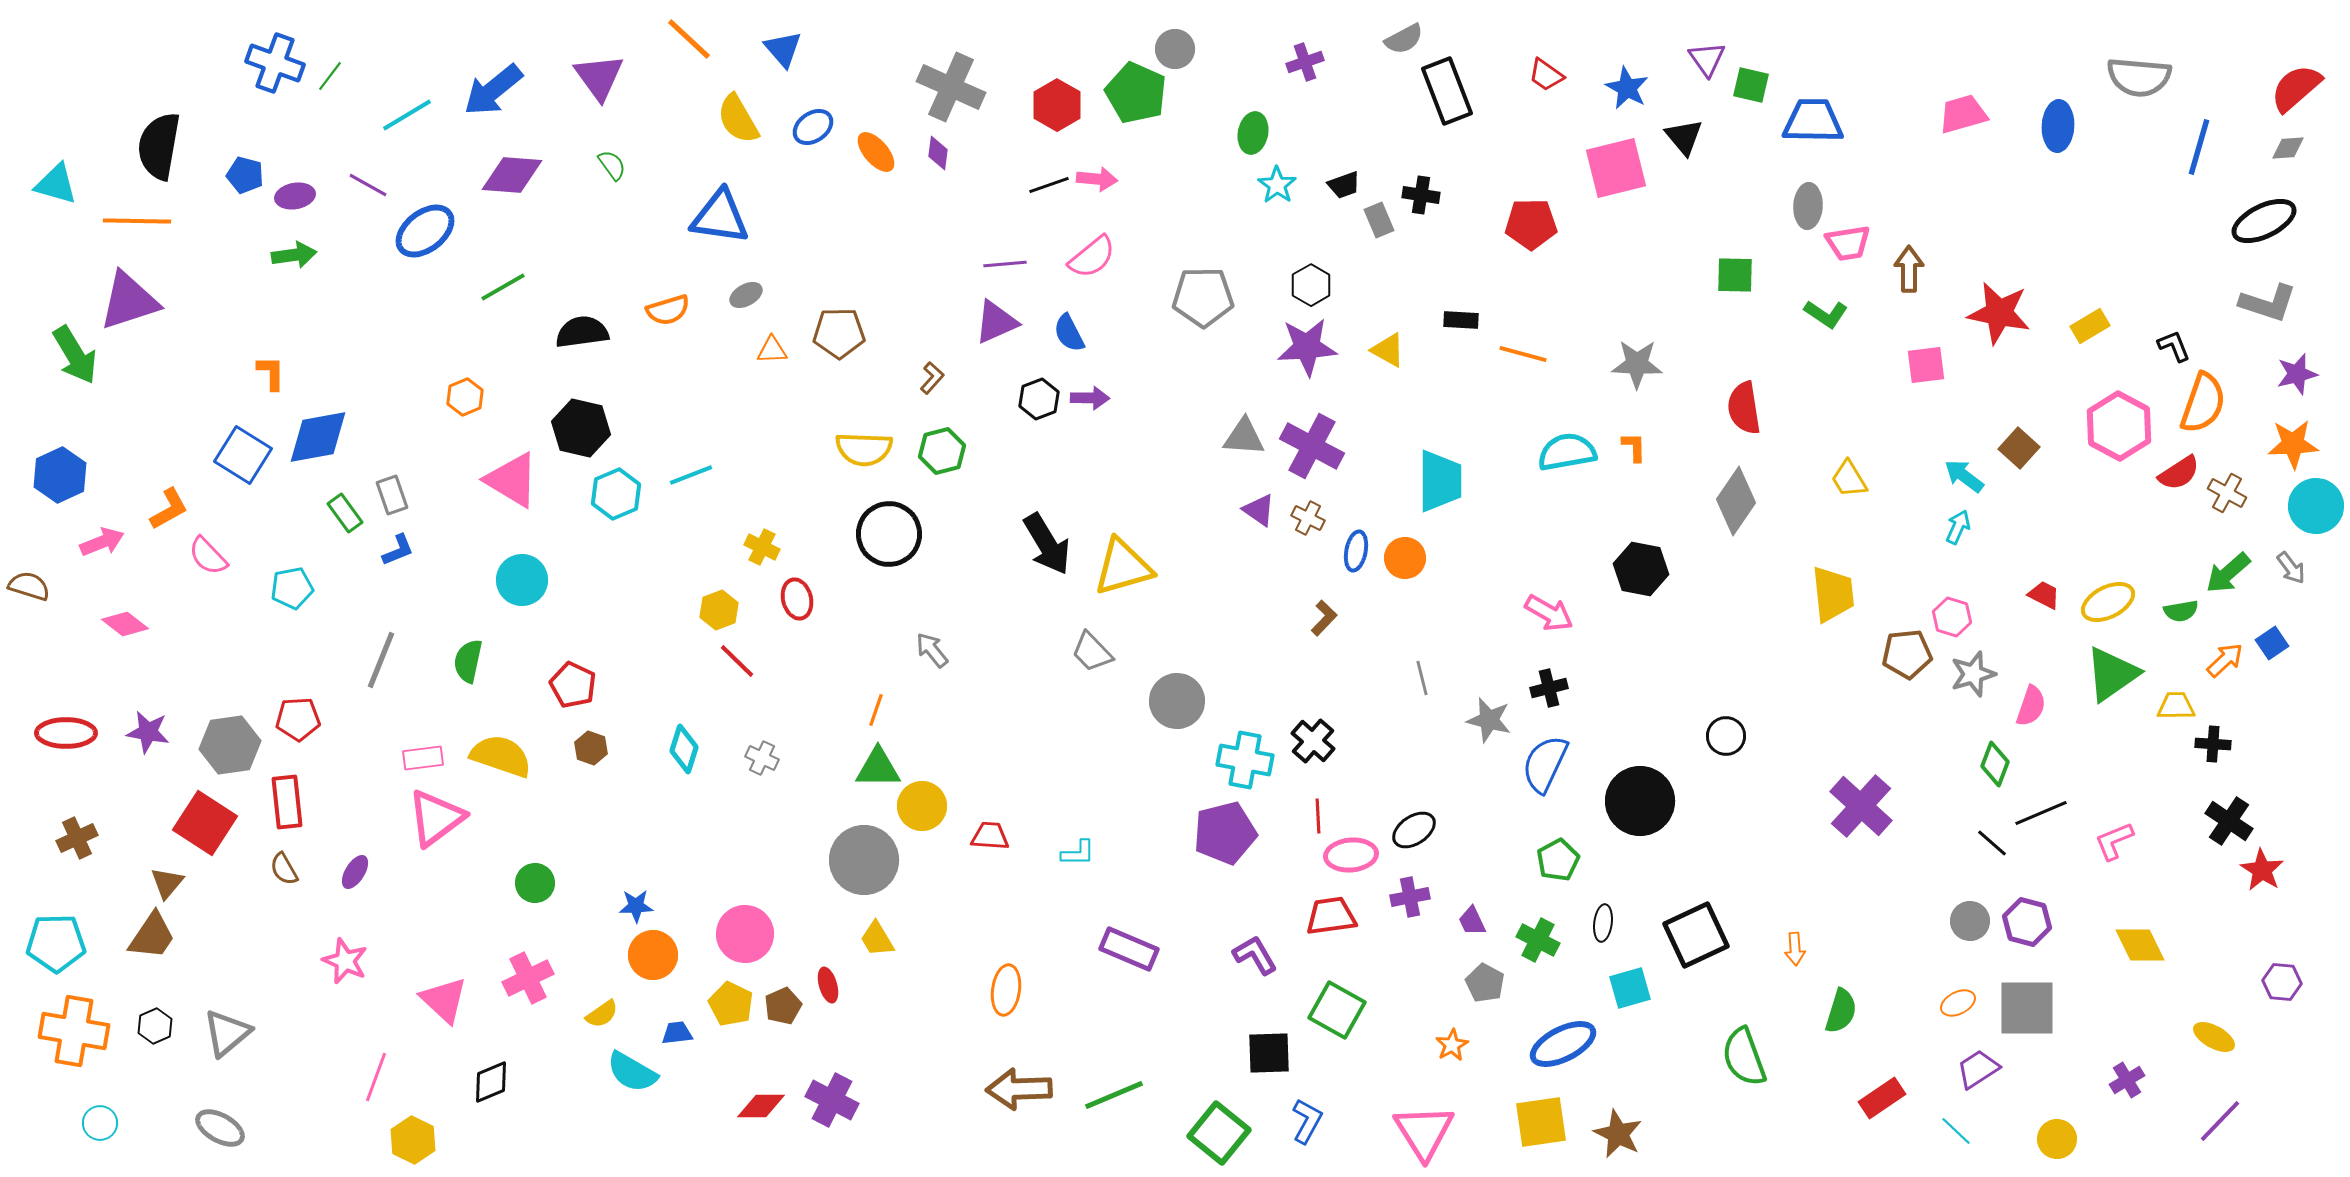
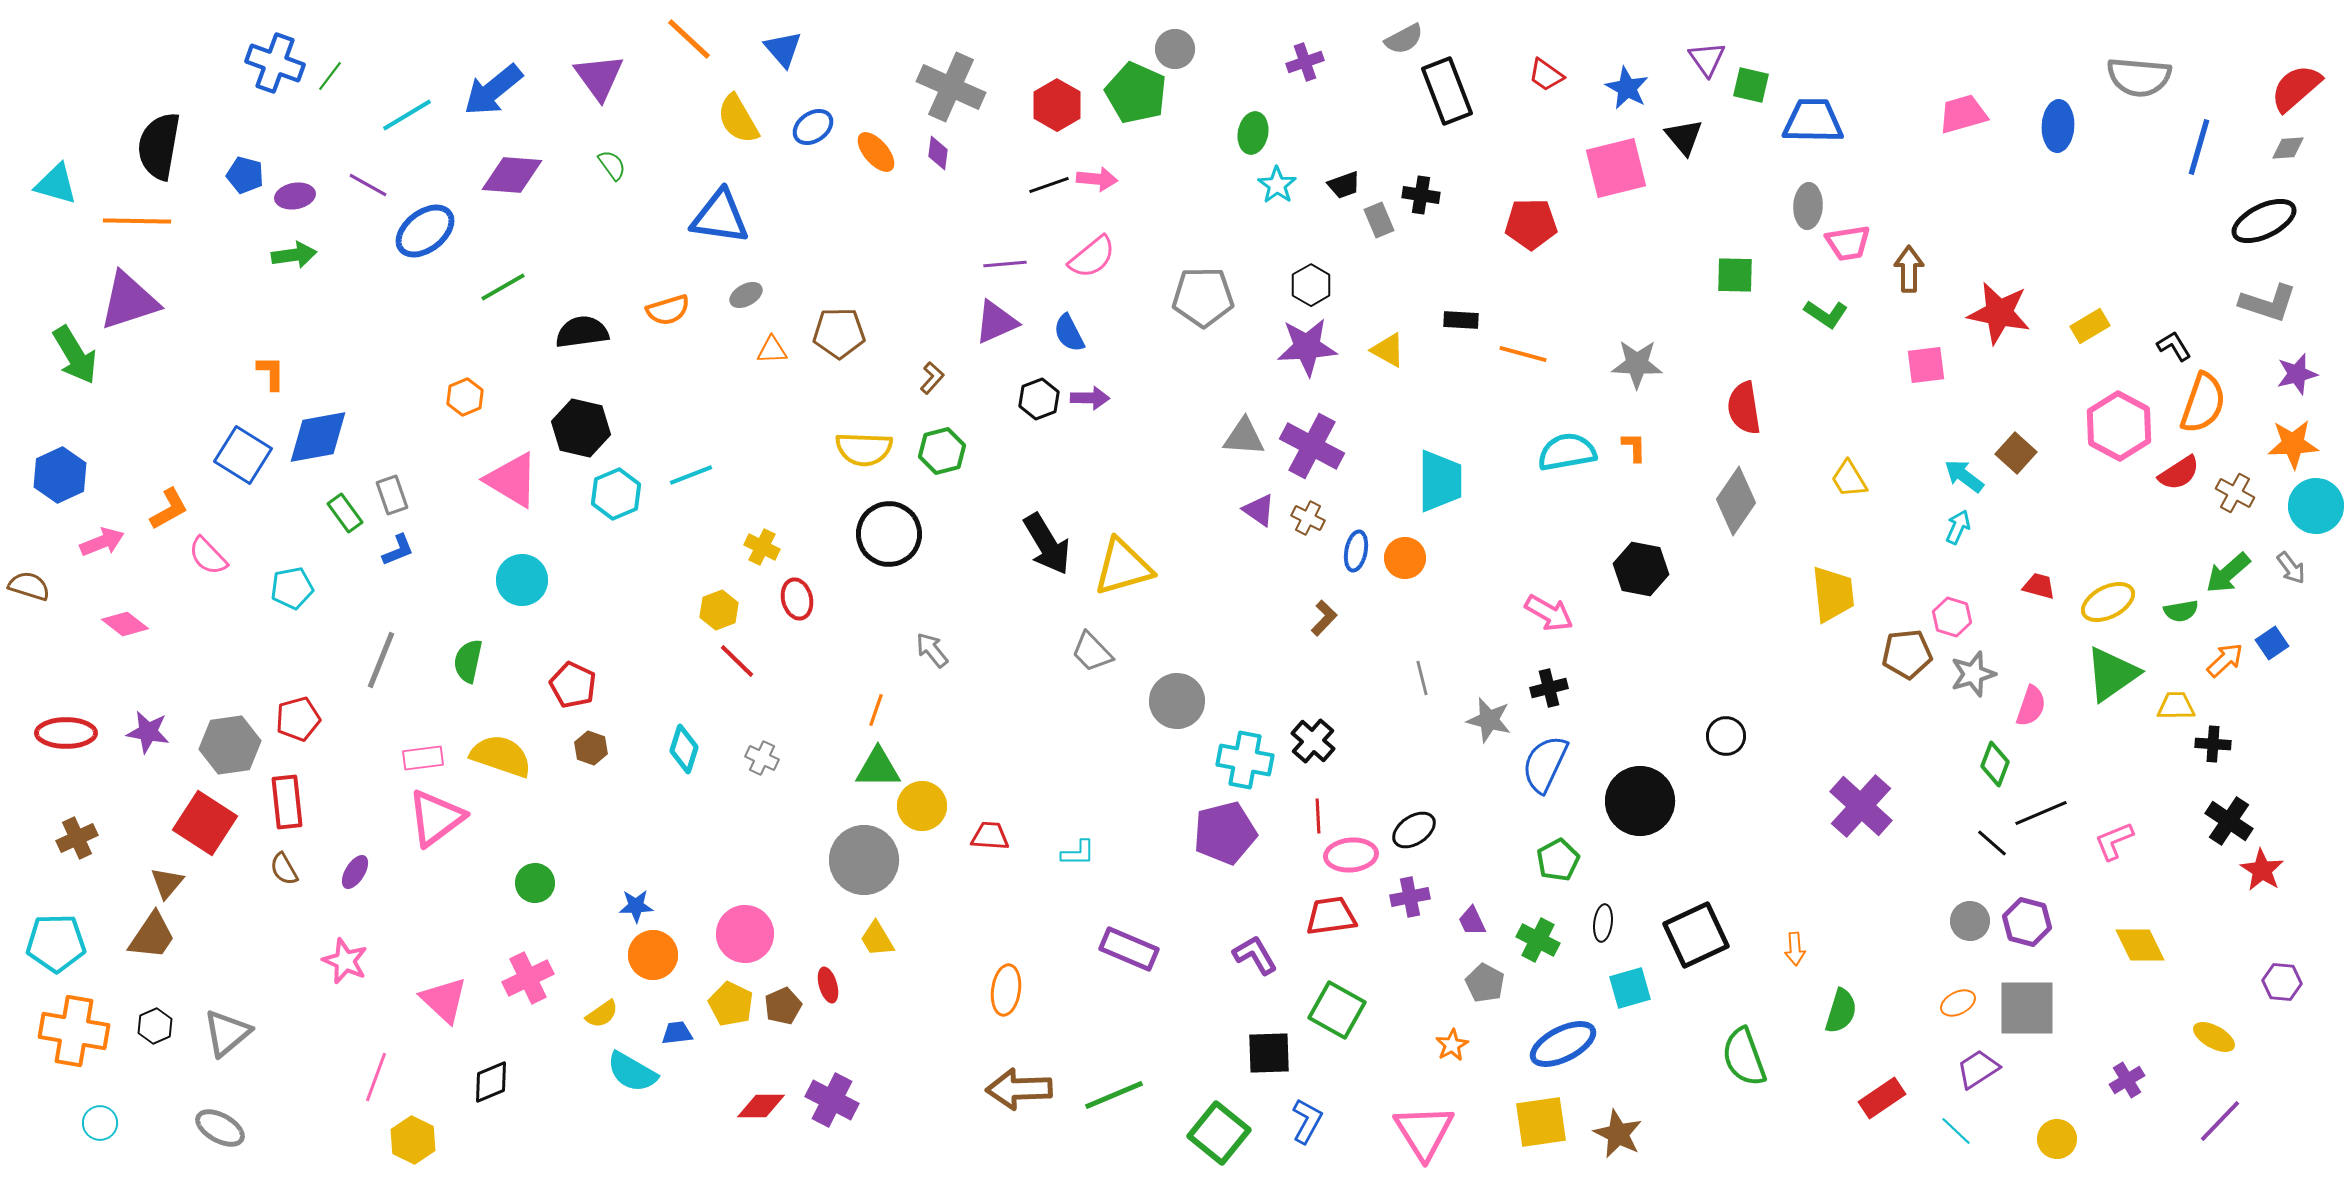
black L-shape at (2174, 346): rotated 9 degrees counterclockwise
brown square at (2019, 448): moved 3 px left, 5 px down
brown cross at (2227, 493): moved 8 px right
red trapezoid at (2044, 595): moved 5 px left, 9 px up; rotated 12 degrees counterclockwise
red pentagon at (298, 719): rotated 12 degrees counterclockwise
